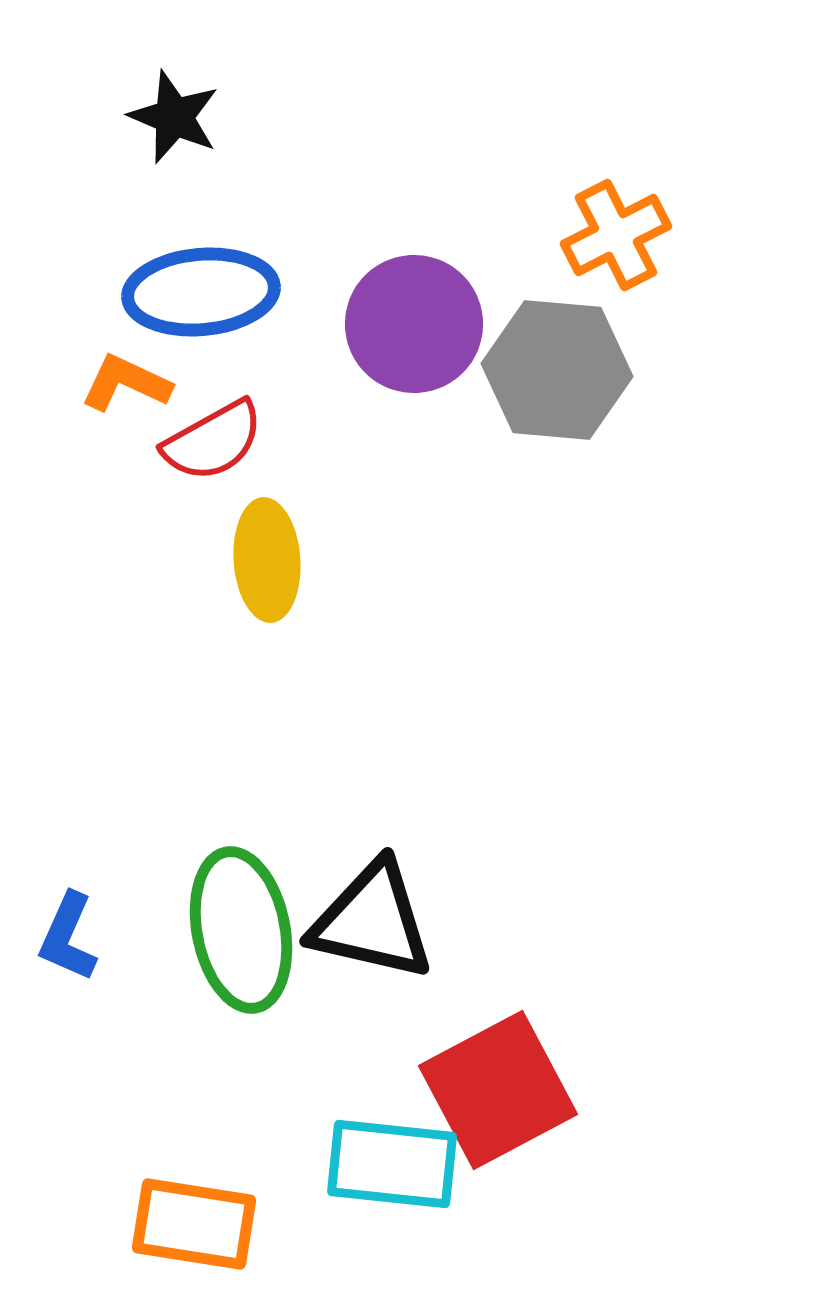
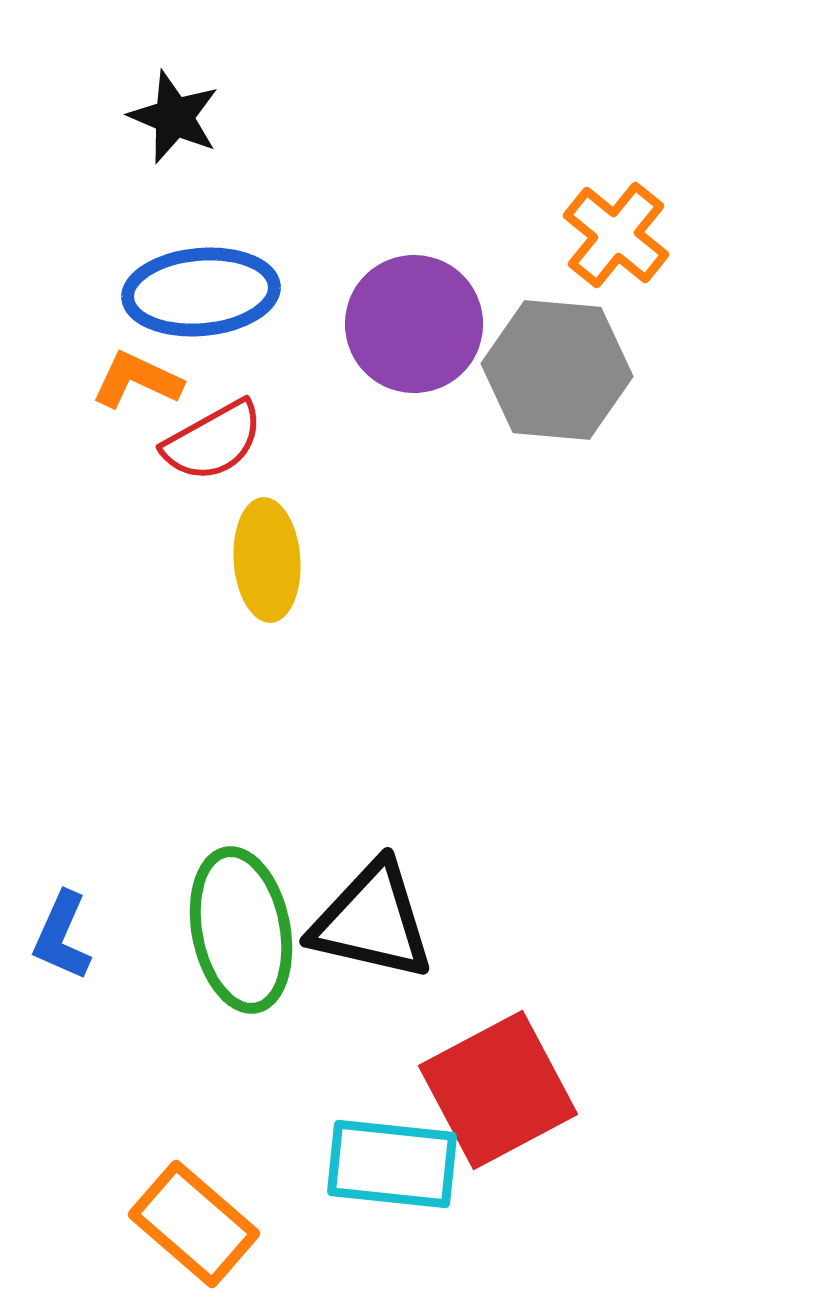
orange cross: rotated 24 degrees counterclockwise
orange L-shape: moved 11 px right, 3 px up
blue L-shape: moved 6 px left, 1 px up
orange rectangle: rotated 32 degrees clockwise
